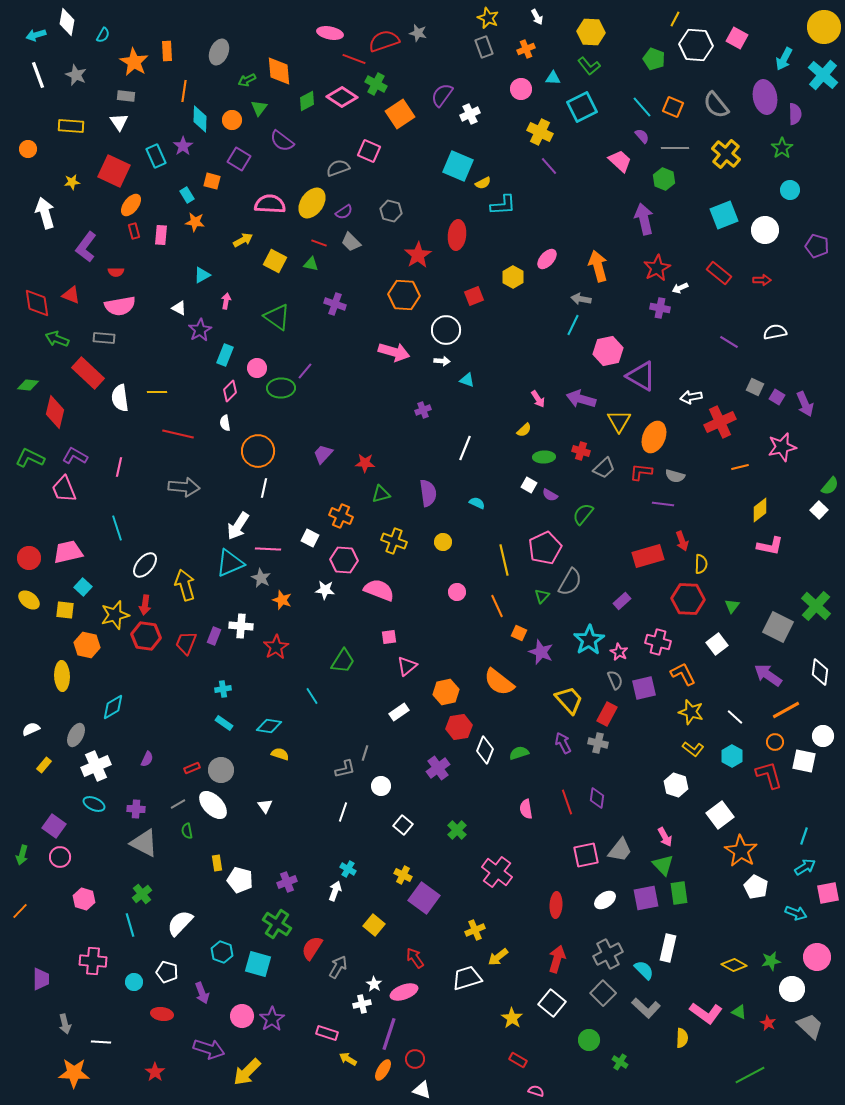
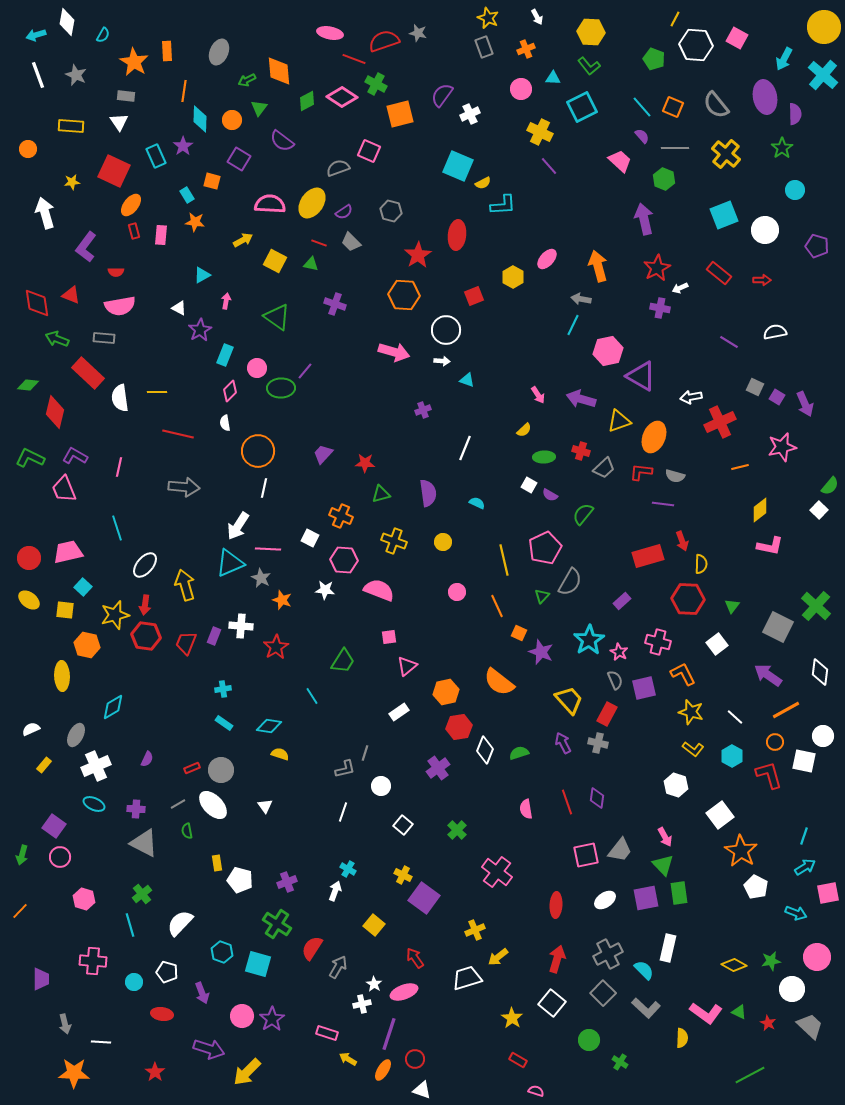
orange square at (400, 114): rotated 20 degrees clockwise
cyan circle at (790, 190): moved 5 px right
pink arrow at (538, 399): moved 4 px up
yellow triangle at (619, 421): rotated 40 degrees clockwise
